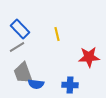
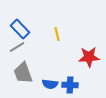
blue semicircle: moved 14 px right
